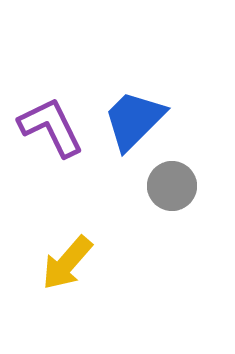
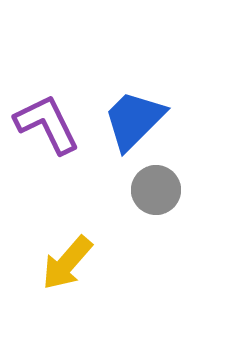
purple L-shape: moved 4 px left, 3 px up
gray circle: moved 16 px left, 4 px down
